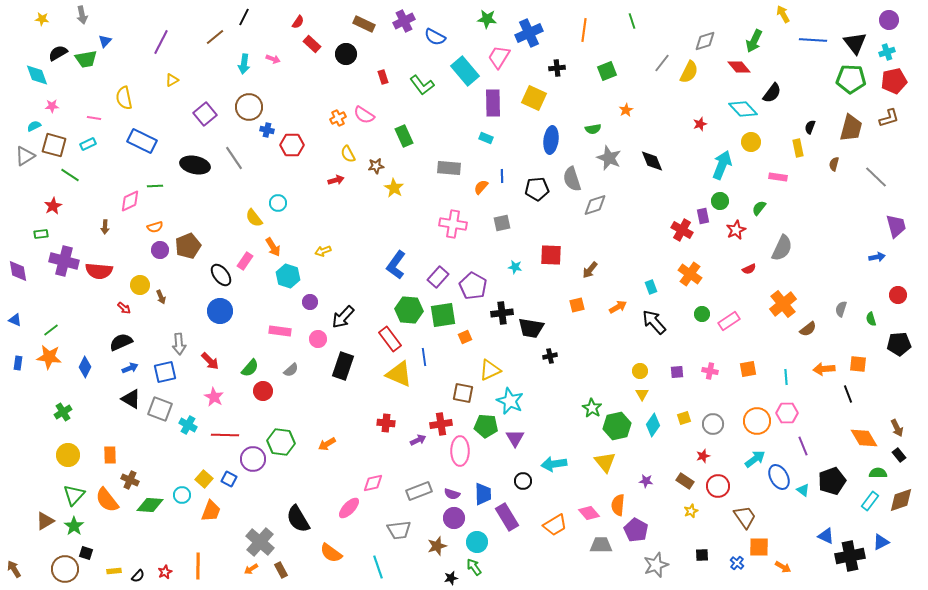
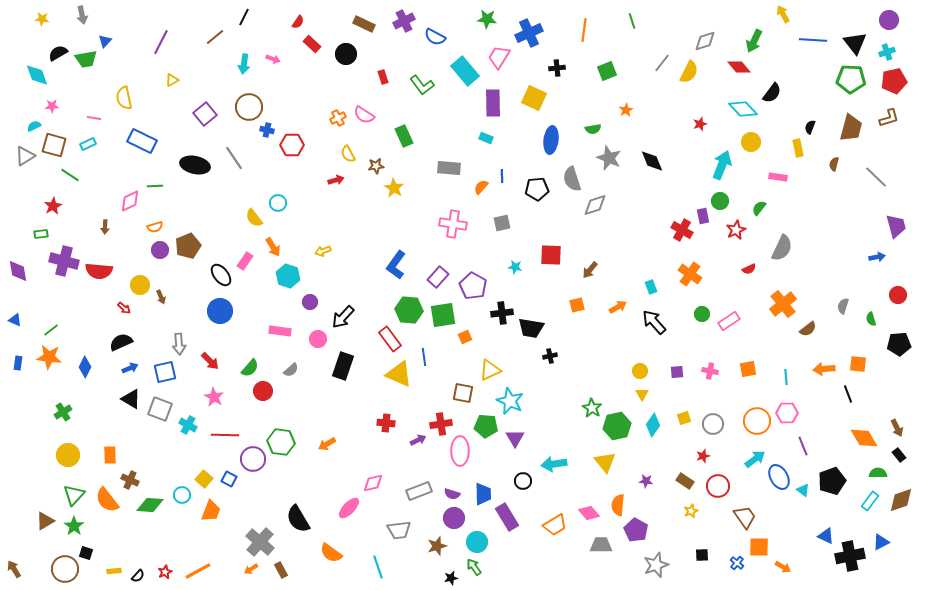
gray semicircle at (841, 309): moved 2 px right, 3 px up
orange line at (198, 566): moved 5 px down; rotated 60 degrees clockwise
